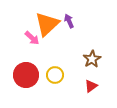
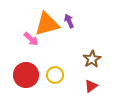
orange triangle: rotated 28 degrees clockwise
pink arrow: moved 1 px left, 1 px down
